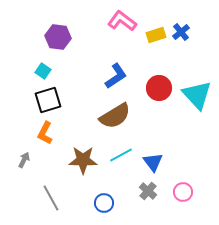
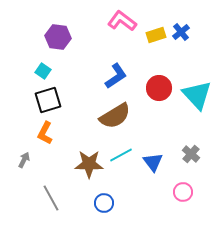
brown star: moved 6 px right, 4 px down
gray cross: moved 43 px right, 37 px up
